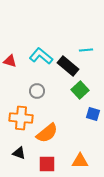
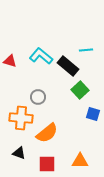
gray circle: moved 1 px right, 6 px down
